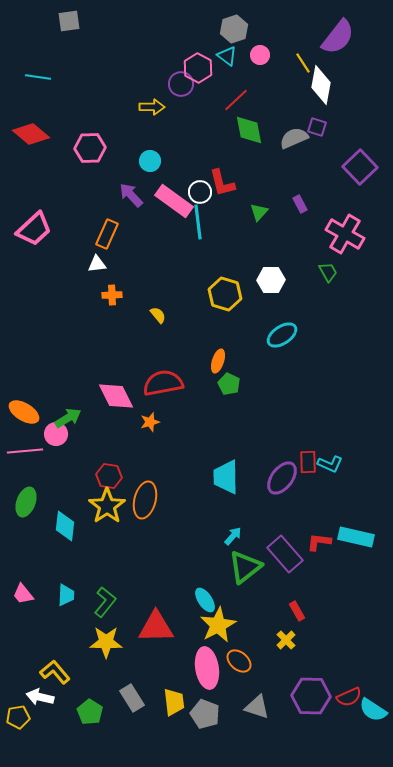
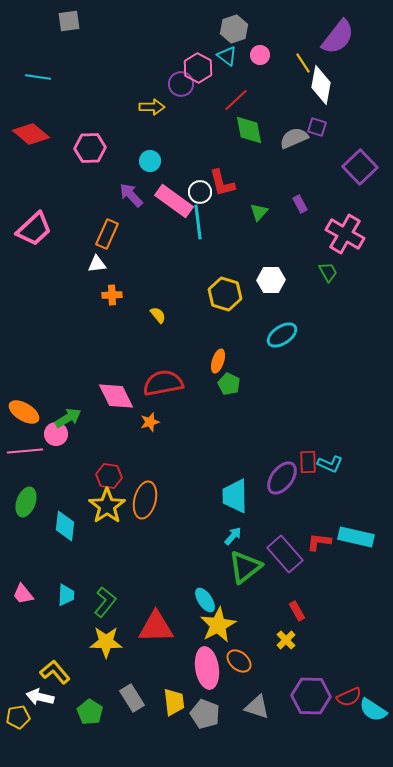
cyan trapezoid at (226, 477): moved 9 px right, 19 px down
